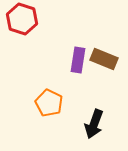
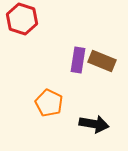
brown rectangle: moved 2 px left, 2 px down
black arrow: rotated 100 degrees counterclockwise
